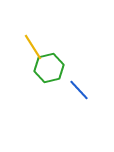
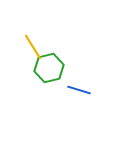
blue line: rotated 30 degrees counterclockwise
